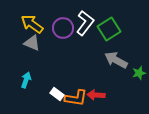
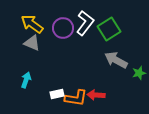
white rectangle: rotated 48 degrees counterclockwise
